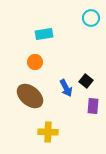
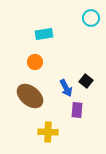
purple rectangle: moved 16 px left, 4 px down
